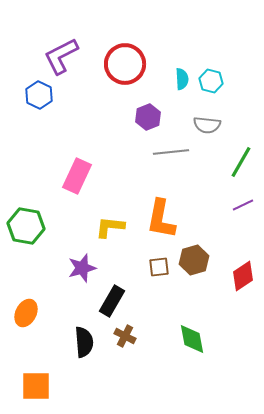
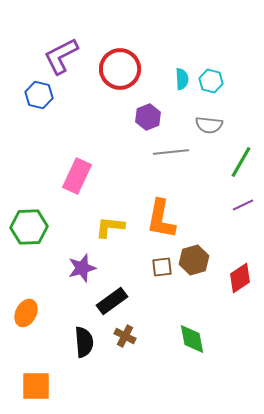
red circle: moved 5 px left, 5 px down
blue hexagon: rotated 12 degrees counterclockwise
gray semicircle: moved 2 px right
green hexagon: moved 3 px right, 1 px down; rotated 12 degrees counterclockwise
brown square: moved 3 px right
red diamond: moved 3 px left, 2 px down
black rectangle: rotated 24 degrees clockwise
